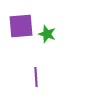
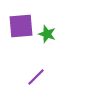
purple line: rotated 48 degrees clockwise
